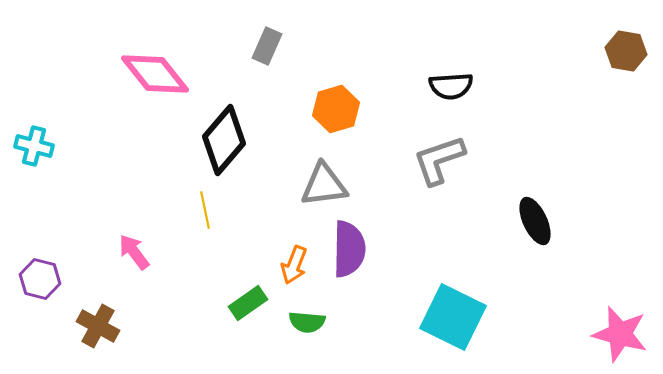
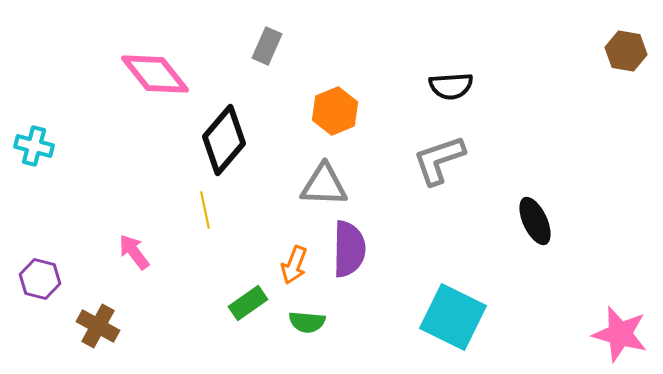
orange hexagon: moved 1 px left, 2 px down; rotated 6 degrees counterclockwise
gray triangle: rotated 9 degrees clockwise
